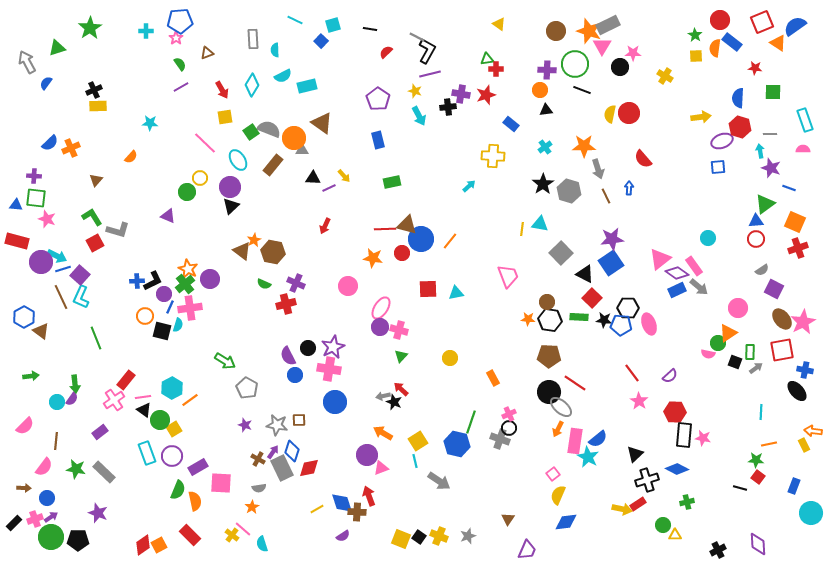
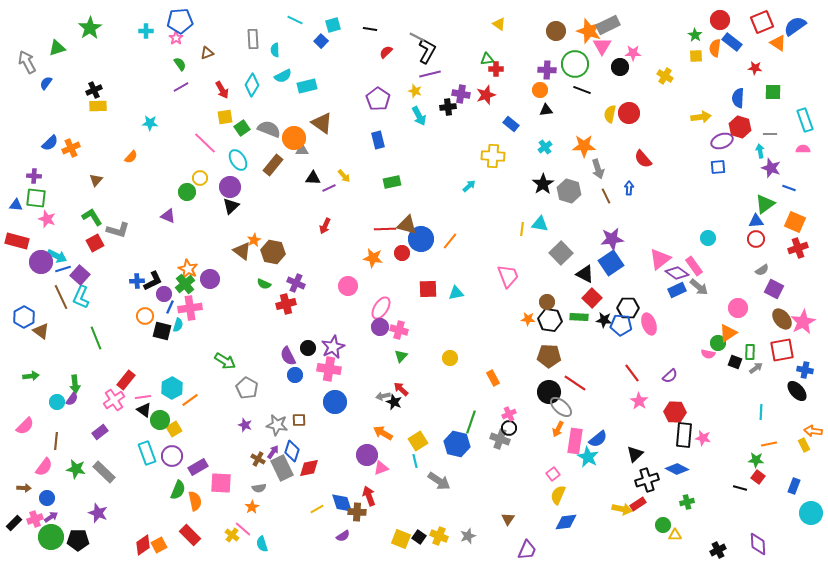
green square at (251, 132): moved 9 px left, 4 px up
